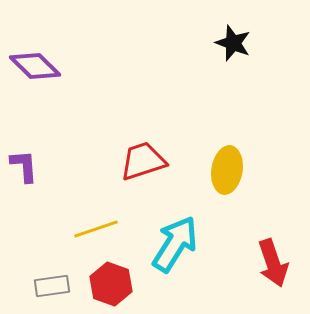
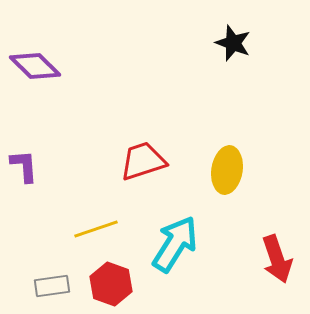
red arrow: moved 4 px right, 4 px up
